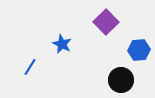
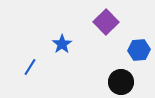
blue star: rotated 12 degrees clockwise
black circle: moved 2 px down
